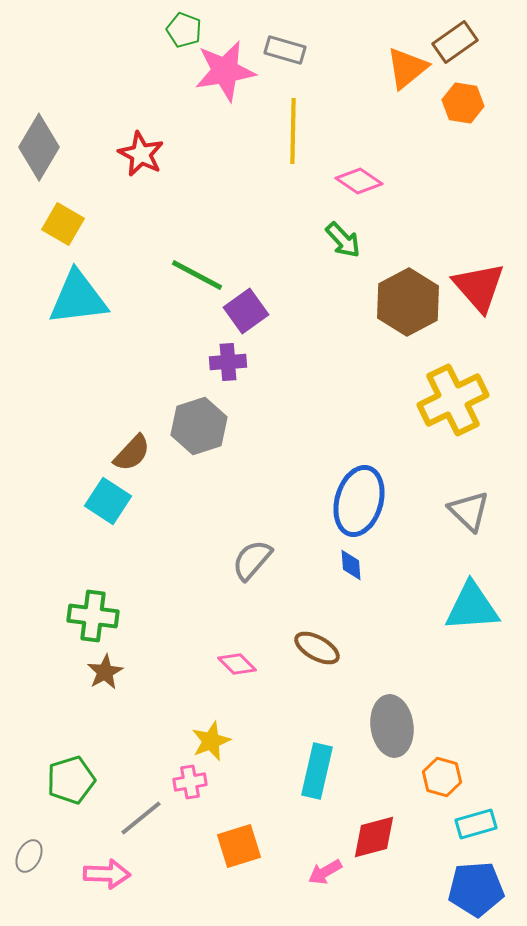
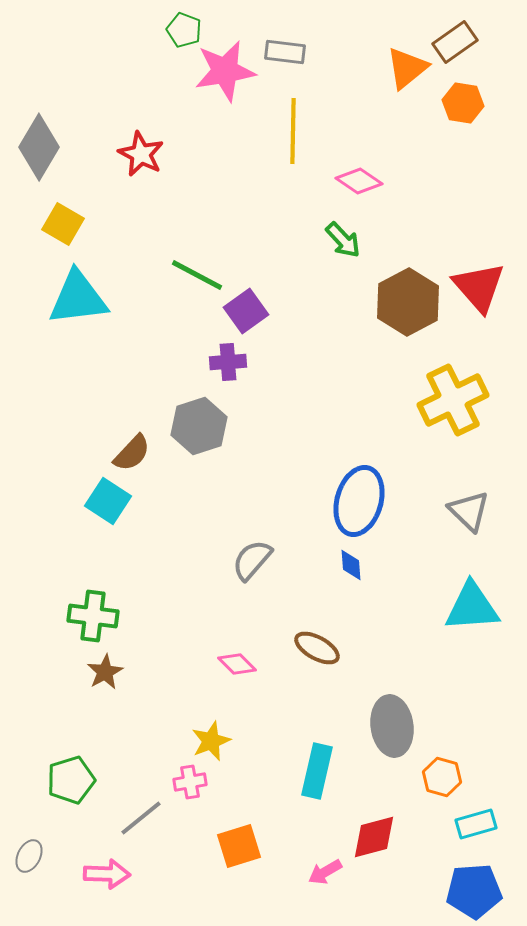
gray rectangle at (285, 50): moved 2 px down; rotated 9 degrees counterclockwise
blue pentagon at (476, 889): moved 2 px left, 2 px down
